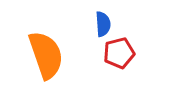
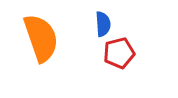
orange semicircle: moved 5 px left, 17 px up
